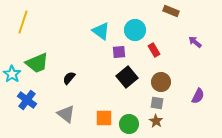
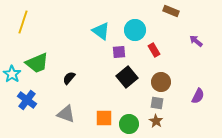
purple arrow: moved 1 px right, 1 px up
gray triangle: rotated 18 degrees counterclockwise
